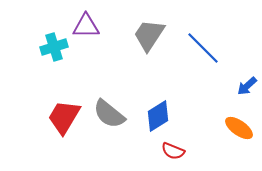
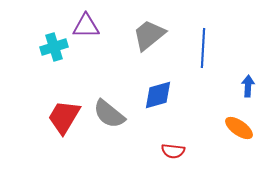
gray trapezoid: rotated 18 degrees clockwise
blue line: rotated 48 degrees clockwise
blue arrow: moved 1 px right; rotated 135 degrees clockwise
blue diamond: moved 21 px up; rotated 16 degrees clockwise
red semicircle: rotated 15 degrees counterclockwise
